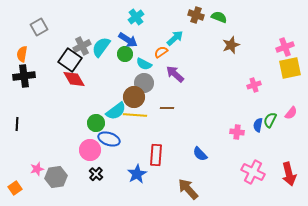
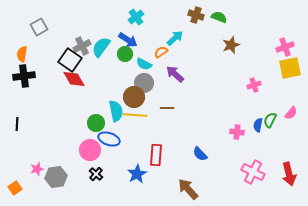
cyan semicircle at (116, 111): rotated 65 degrees counterclockwise
